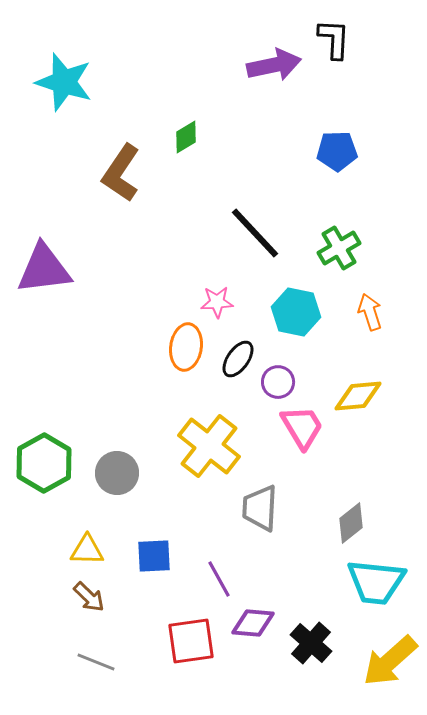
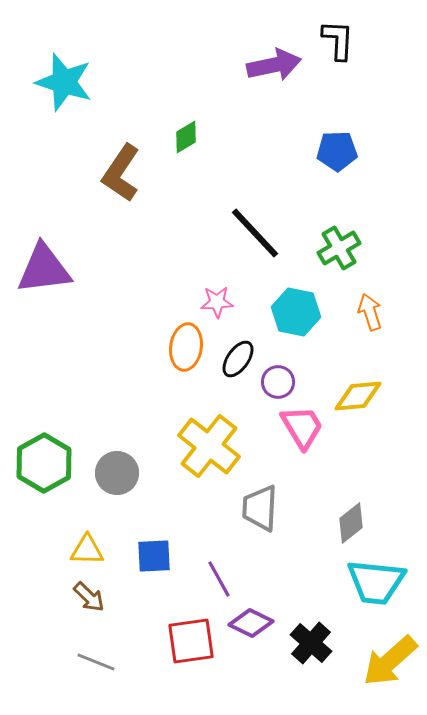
black L-shape: moved 4 px right, 1 px down
purple diamond: moved 2 px left; rotated 21 degrees clockwise
